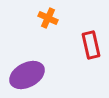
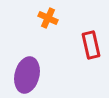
purple ellipse: rotated 48 degrees counterclockwise
